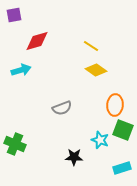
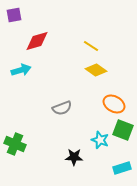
orange ellipse: moved 1 px left, 1 px up; rotated 65 degrees counterclockwise
